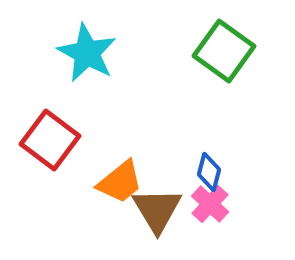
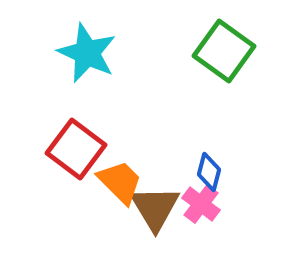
cyan star: rotated 4 degrees counterclockwise
red square: moved 26 px right, 9 px down
orange trapezoid: rotated 96 degrees counterclockwise
pink cross: moved 9 px left; rotated 6 degrees counterclockwise
brown triangle: moved 2 px left, 2 px up
